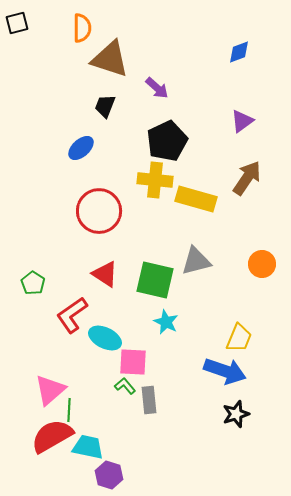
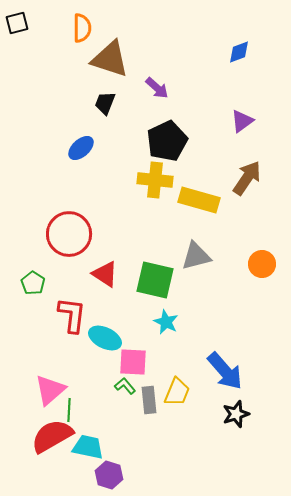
black trapezoid: moved 3 px up
yellow rectangle: moved 3 px right, 1 px down
red circle: moved 30 px left, 23 px down
gray triangle: moved 5 px up
red L-shape: rotated 132 degrees clockwise
yellow trapezoid: moved 62 px left, 54 px down
blue arrow: rotated 30 degrees clockwise
